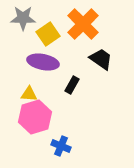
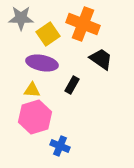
gray star: moved 2 px left
orange cross: rotated 24 degrees counterclockwise
purple ellipse: moved 1 px left, 1 px down
yellow triangle: moved 3 px right, 4 px up
blue cross: moved 1 px left
